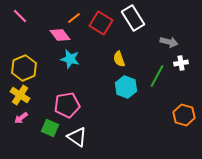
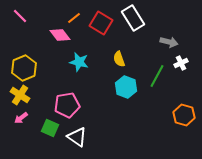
cyan star: moved 9 px right, 3 px down
white cross: rotated 16 degrees counterclockwise
